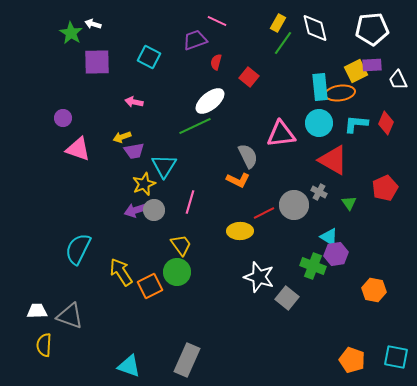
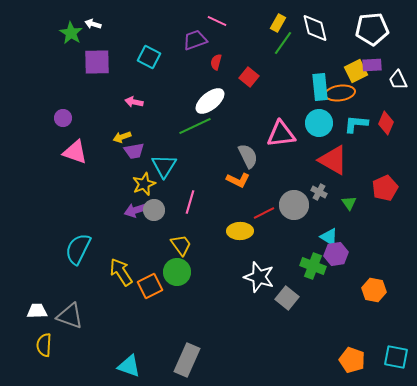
pink triangle at (78, 149): moved 3 px left, 3 px down
